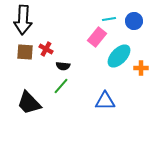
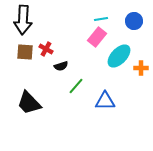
cyan line: moved 8 px left
black semicircle: moved 2 px left; rotated 24 degrees counterclockwise
green line: moved 15 px right
